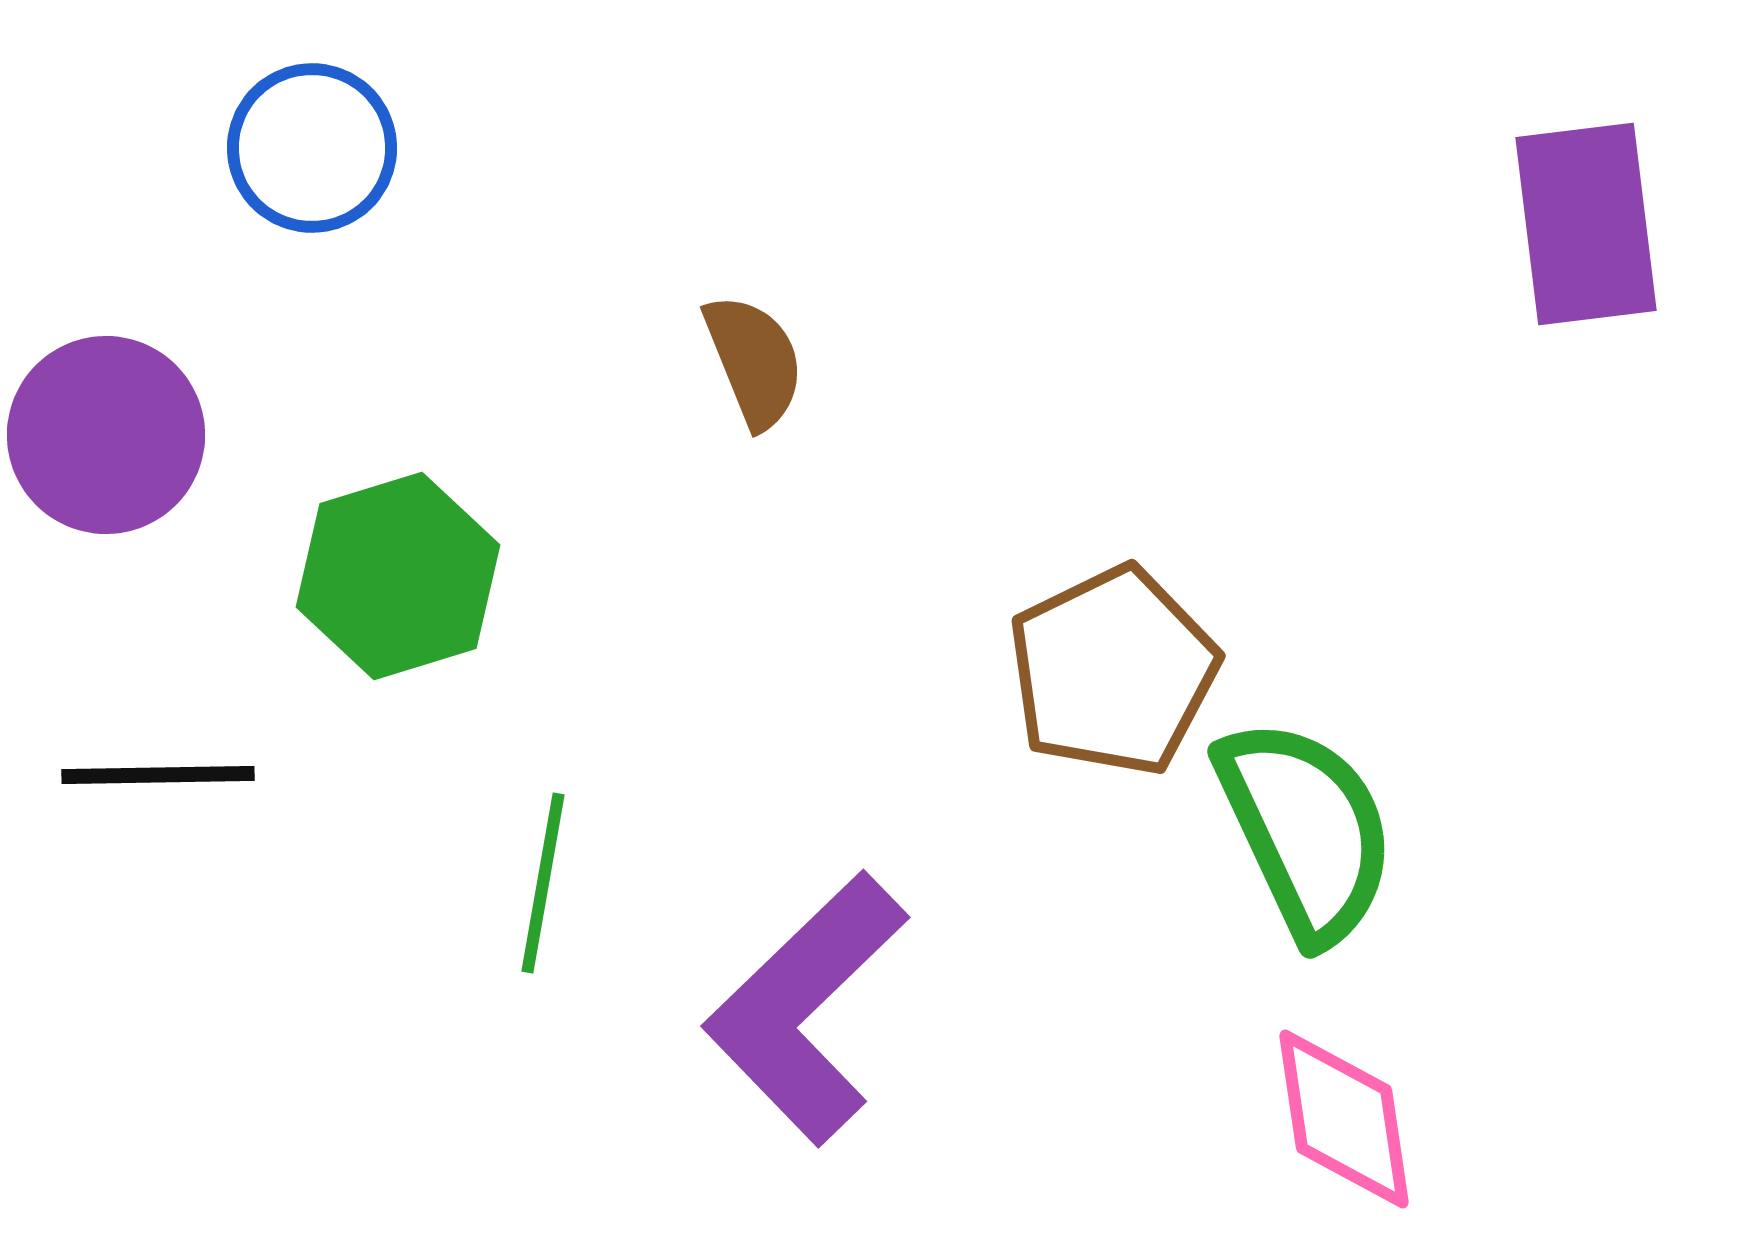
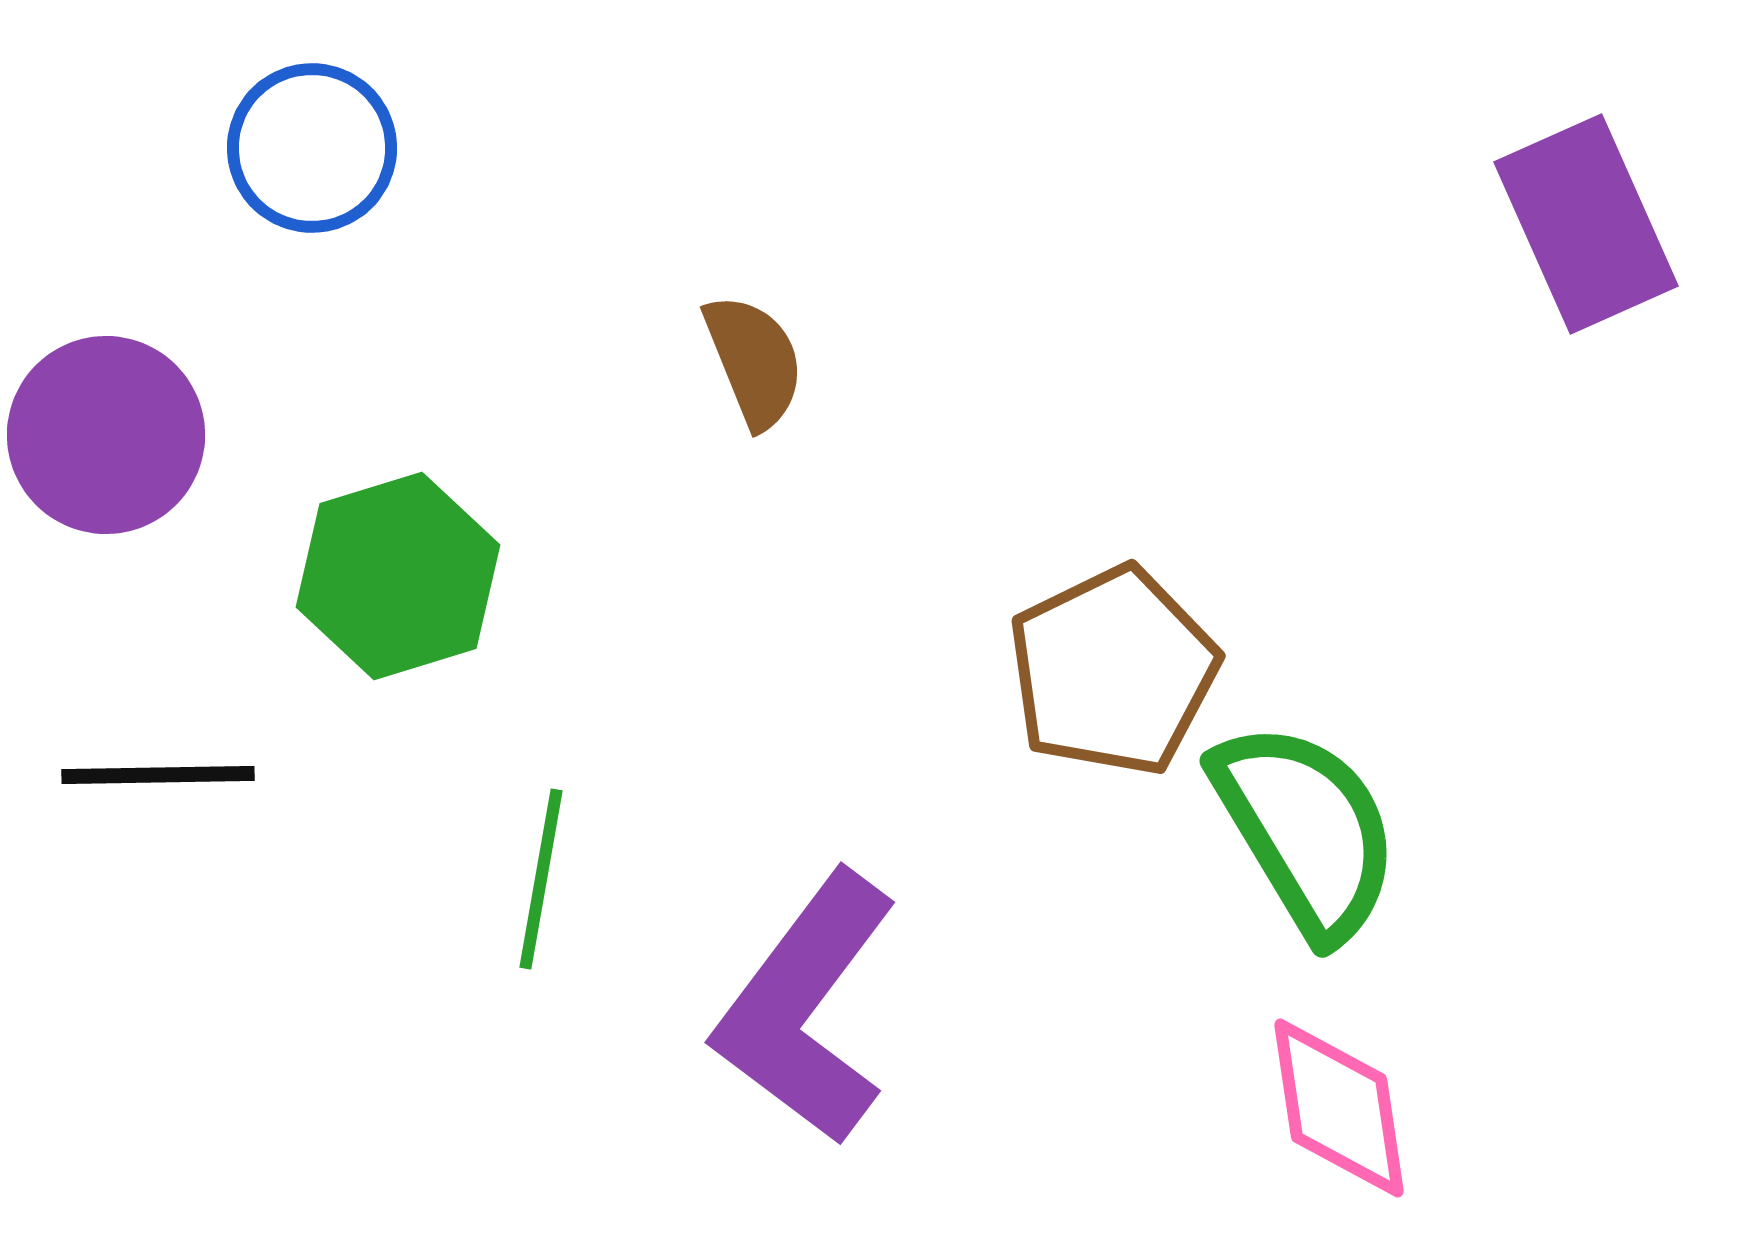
purple rectangle: rotated 17 degrees counterclockwise
green semicircle: rotated 6 degrees counterclockwise
green line: moved 2 px left, 4 px up
purple L-shape: rotated 9 degrees counterclockwise
pink diamond: moved 5 px left, 11 px up
